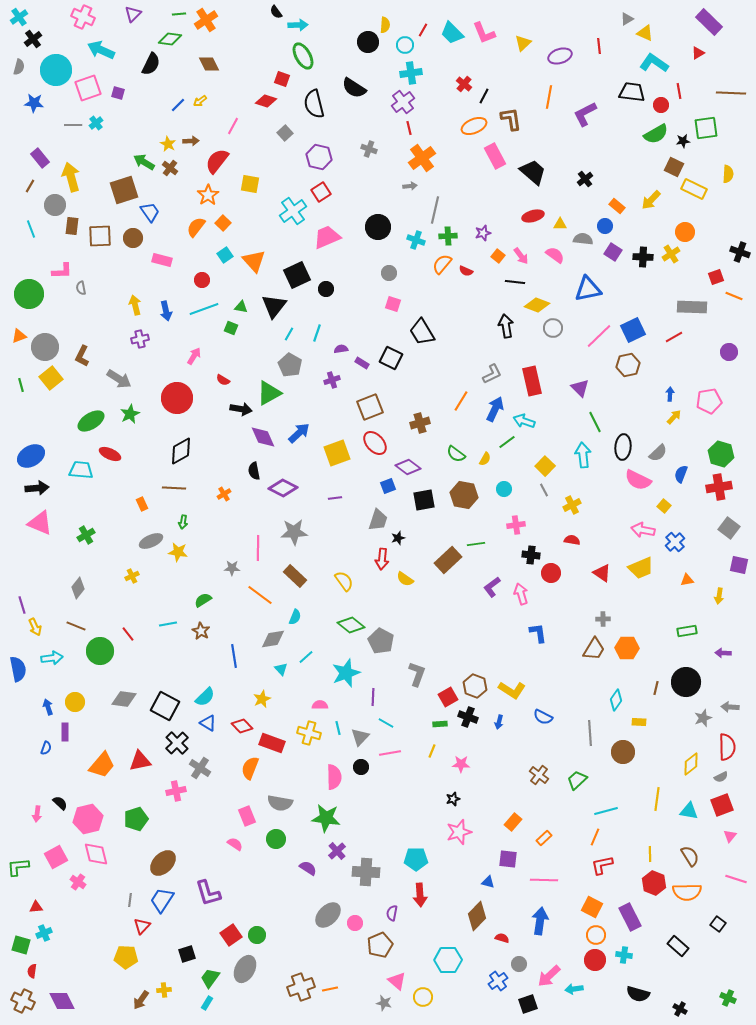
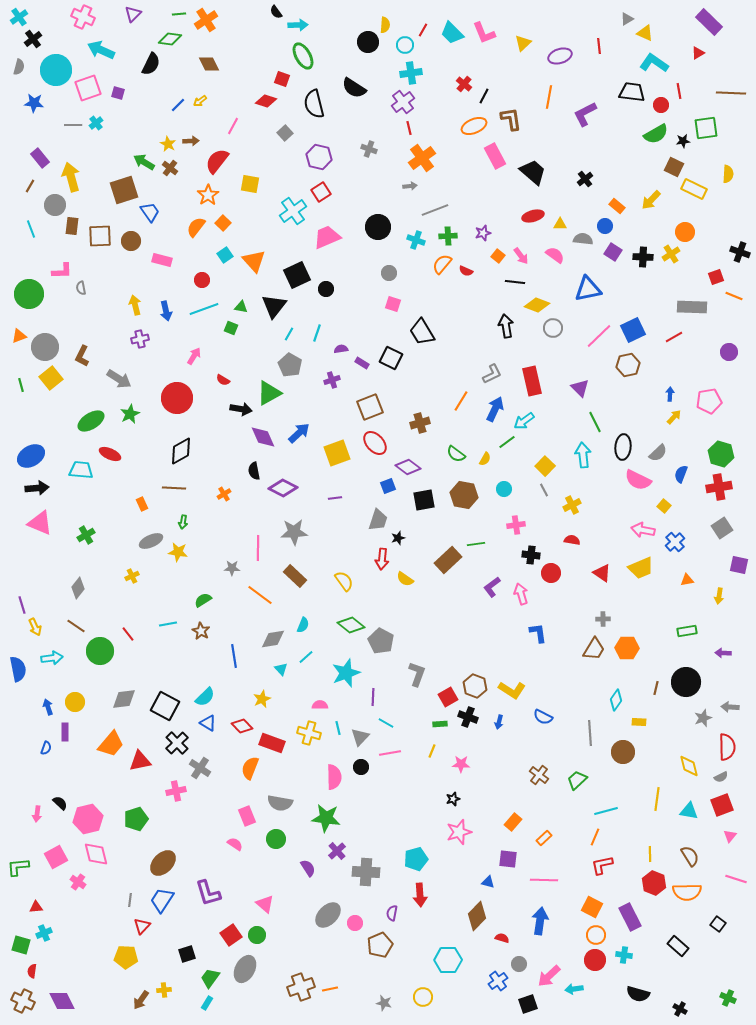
gray line at (435, 210): rotated 56 degrees clockwise
brown circle at (133, 238): moved 2 px left, 3 px down
cyan arrow at (524, 421): rotated 55 degrees counterclockwise
gray square at (729, 528): moved 7 px left; rotated 20 degrees clockwise
cyan semicircle at (295, 617): moved 8 px right, 8 px down
brown line at (76, 626): rotated 12 degrees clockwise
gray diamond at (124, 699): rotated 15 degrees counterclockwise
yellow diamond at (691, 764): moved 2 px left, 2 px down; rotated 65 degrees counterclockwise
orange trapezoid at (102, 765): moved 9 px right, 21 px up
cyan pentagon at (416, 859): rotated 15 degrees counterclockwise
purple semicircle at (308, 868): rotated 24 degrees clockwise
pink triangle at (397, 981): moved 132 px left, 77 px up
